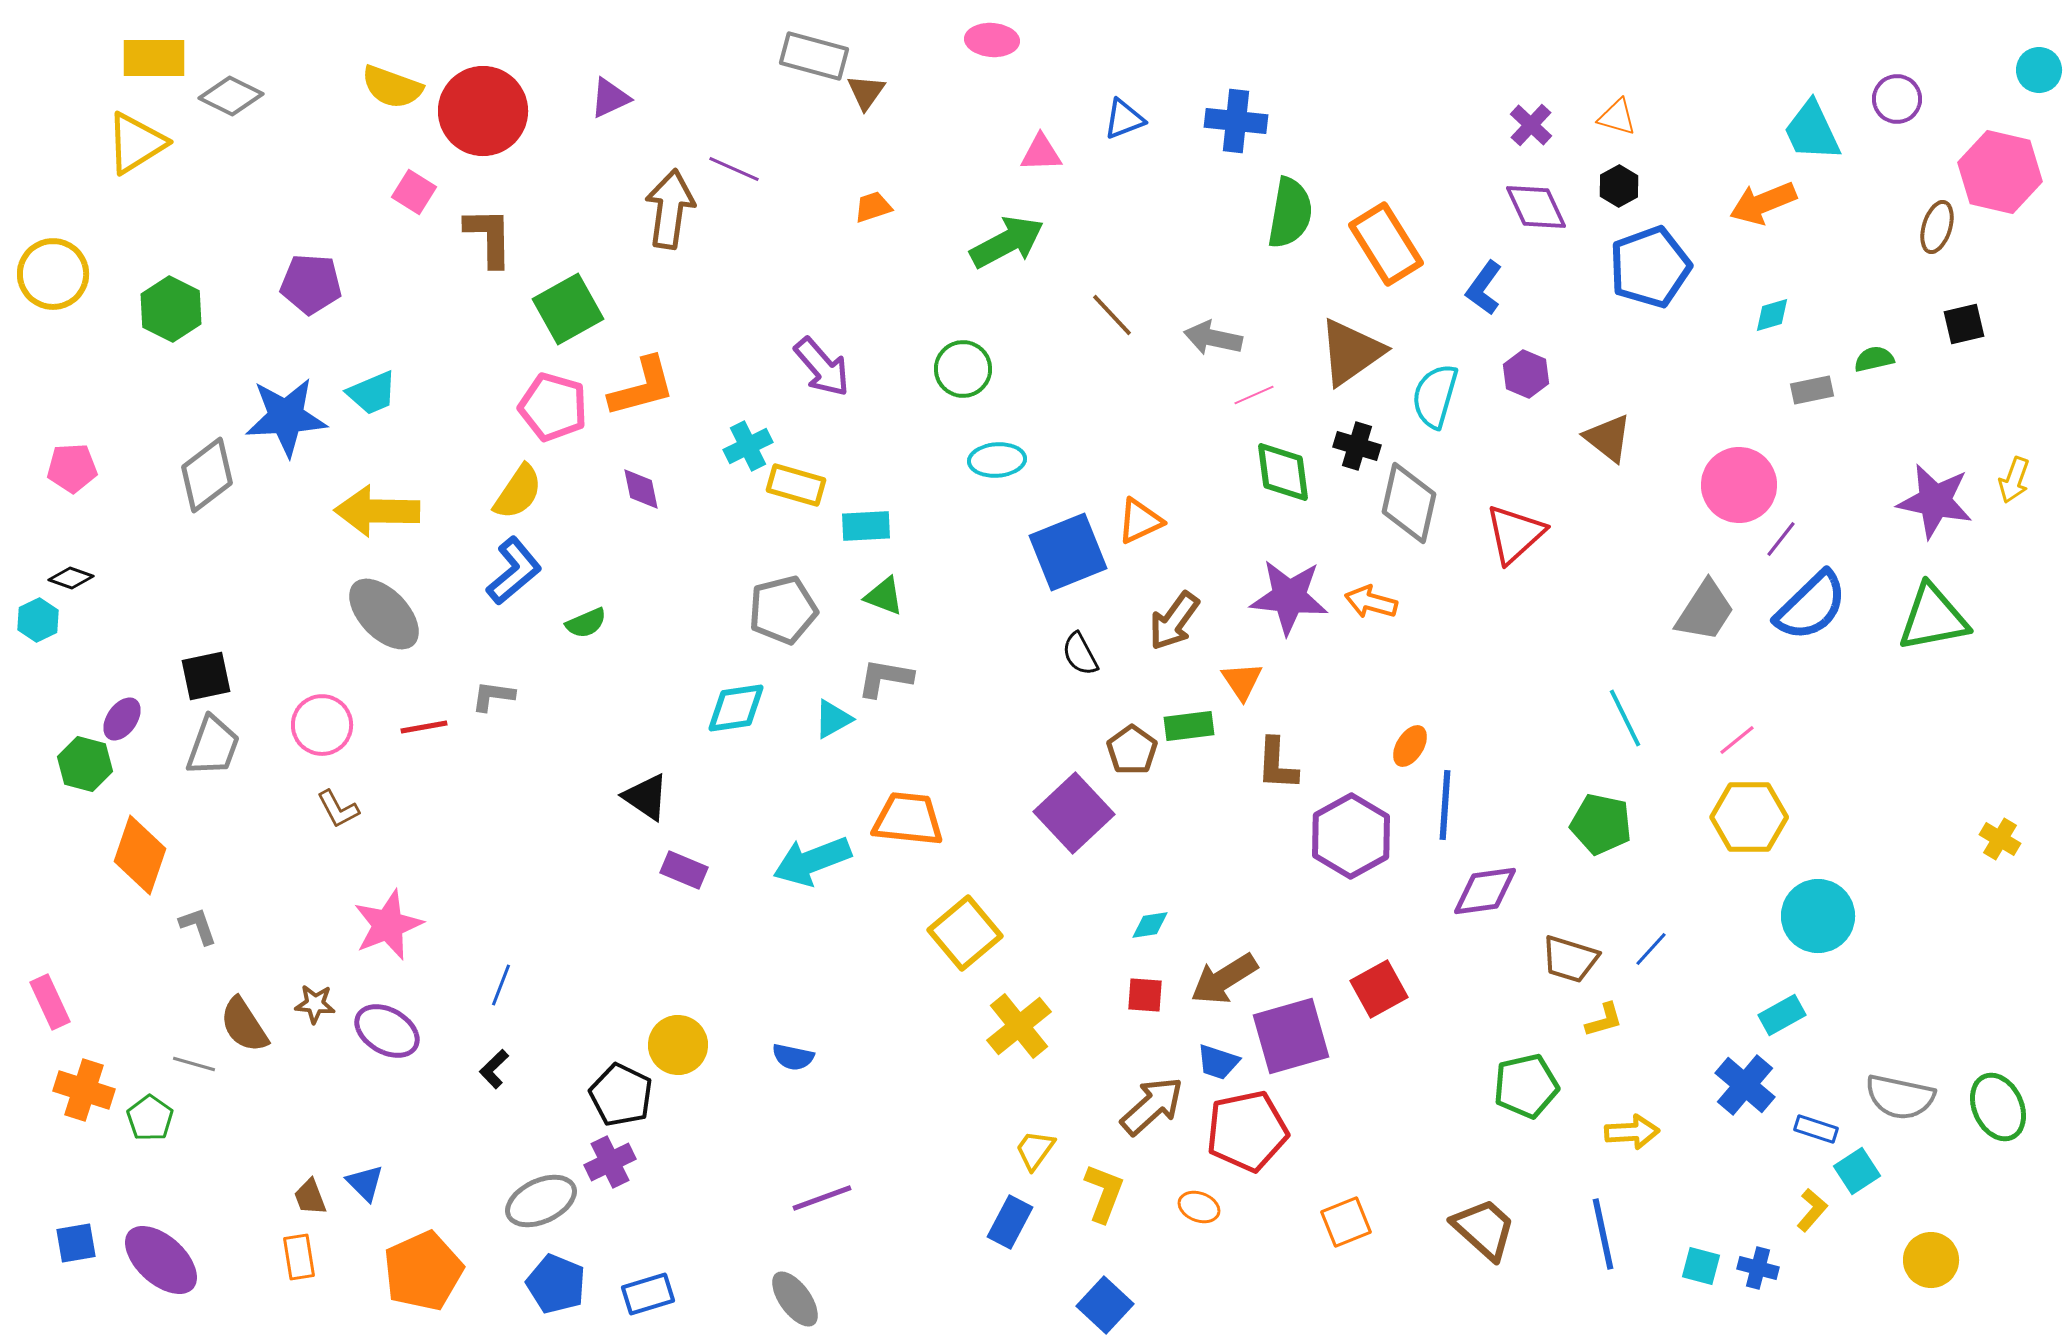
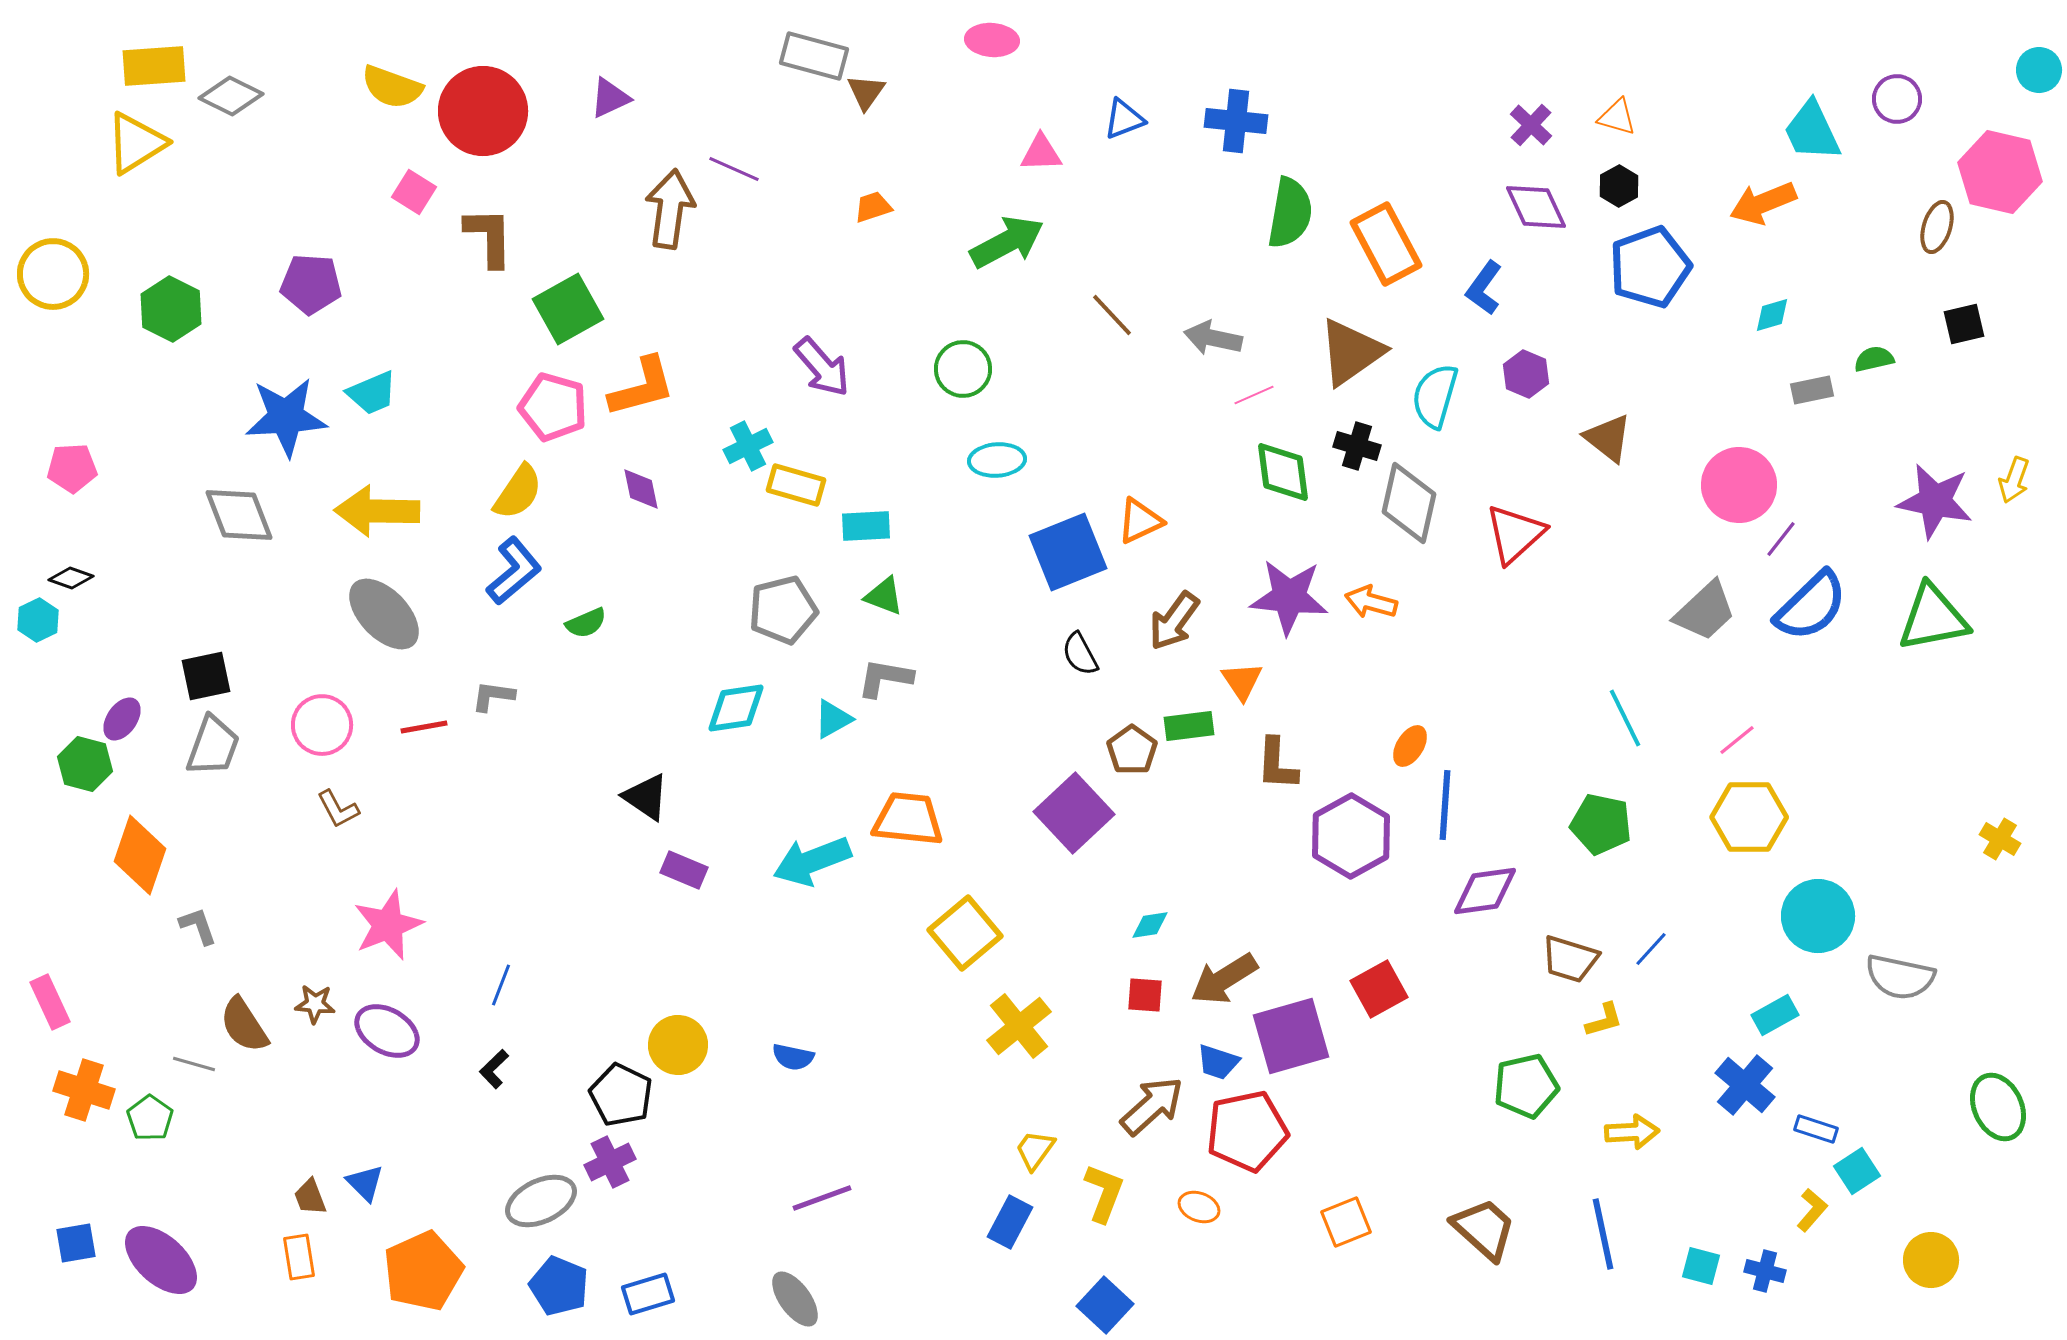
yellow rectangle at (154, 58): moved 8 px down; rotated 4 degrees counterclockwise
orange rectangle at (1386, 244): rotated 4 degrees clockwise
gray diamond at (207, 475): moved 32 px right, 40 px down; rotated 74 degrees counterclockwise
gray trapezoid at (1705, 611): rotated 14 degrees clockwise
cyan rectangle at (1782, 1015): moved 7 px left
gray semicircle at (1900, 1097): moved 120 px up
blue cross at (1758, 1268): moved 7 px right, 3 px down
blue pentagon at (556, 1284): moved 3 px right, 2 px down
